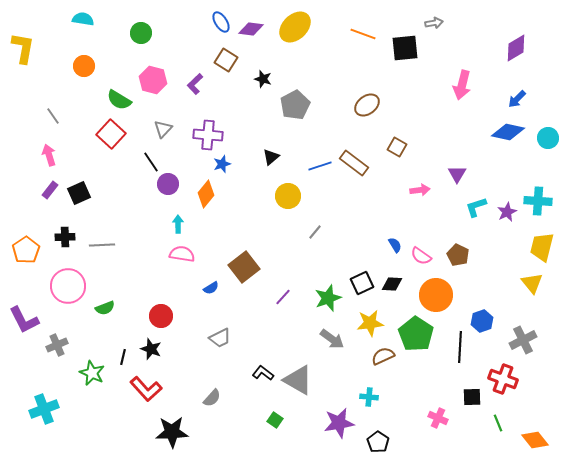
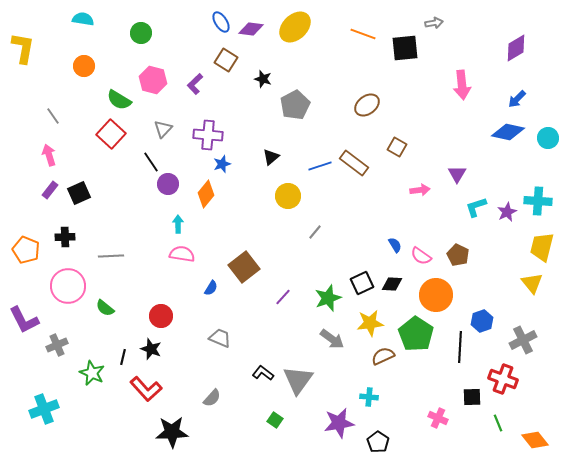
pink arrow at (462, 85): rotated 20 degrees counterclockwise
gray line at (102, 245): moved 9 px right, 11 px down
orange pentagon at (26, 250): rotated 16 degrees counterclockwise
blue semicircle at (211, 288): rotated 28 degrees counterclockwise
green semicircle at (105, 308): rotated 60 degrees clockwise
gray trapezoid at (220, 338): rotated 130 degrees counterclockwise
gray triangle at (298, 380): rotated 36 degrees clockwise
